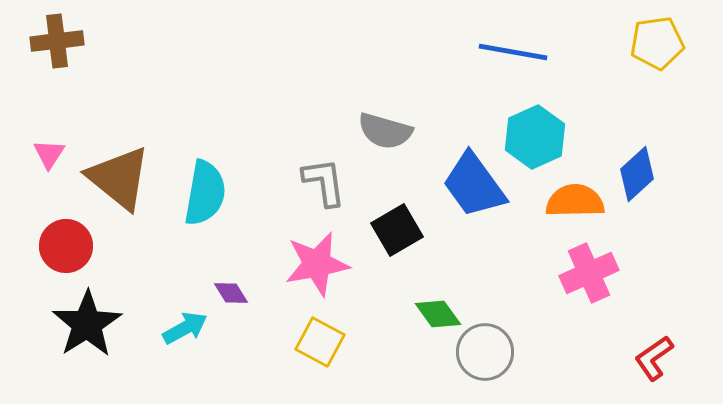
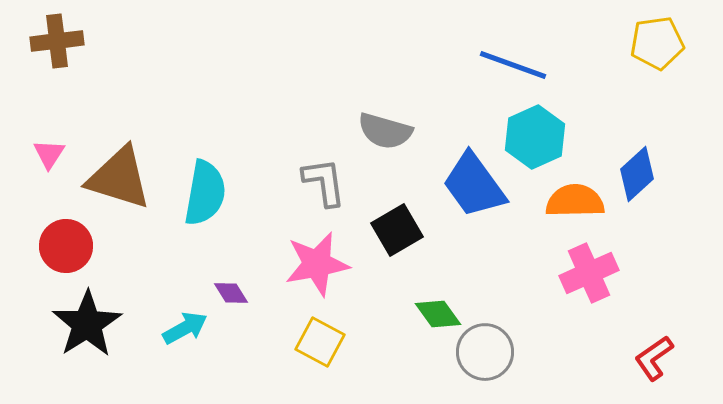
blue line: moved 13 px down; rotated 10 degrees clockwise
brown triangle: rotated 22 degrees counterclockwise
